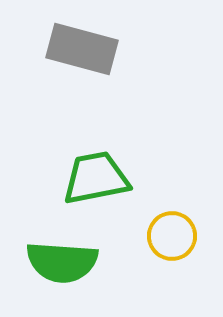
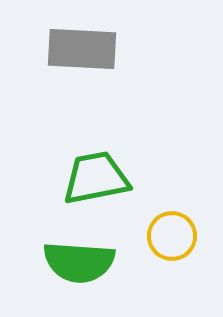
gray rectangle: rotated 12 degrees counterclockwise
green semicircle: moved 17 px right
